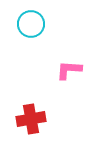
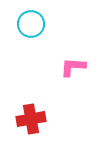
pink L-shape: moved 4 px right, 3 px up
